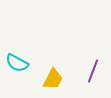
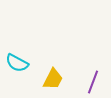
purple line: moved 11 px down
